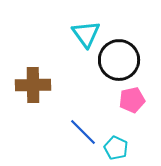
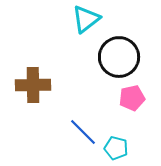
cyan triangle: moved 15 px up; rotated 28 degrees clockwise
black circle: moved 3 px up
pink pentagon: moved 2 px up
cyan pentagon: rotated 10 degrees counterclockwise
